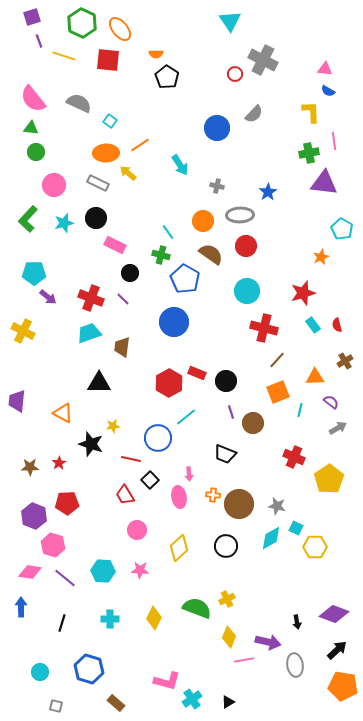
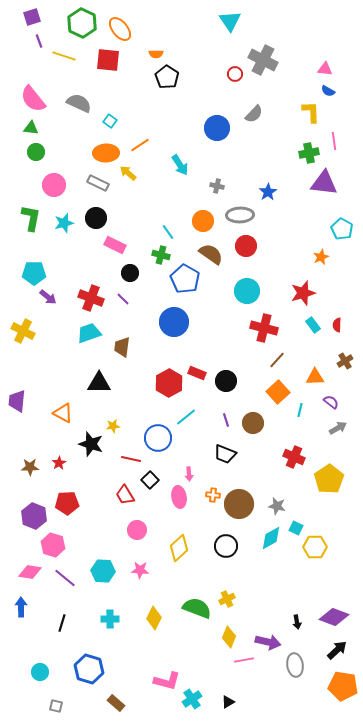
green L-shape at (28, 219): moved 3 px right, 1 px up; rotated 148 degrees clockwise
red semicircle at (337, 325): rotated 16 degrees clockwise
orange square at (278, 392): rotated 20 degrees counterclockwise
purple line at (231, 412): moved 5 px left, 8 px down
purple diamond at (334, 614): moved 3 px down
